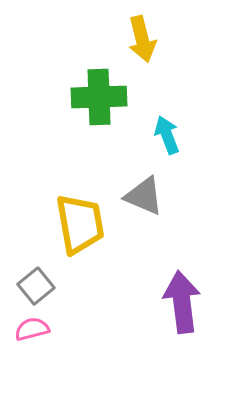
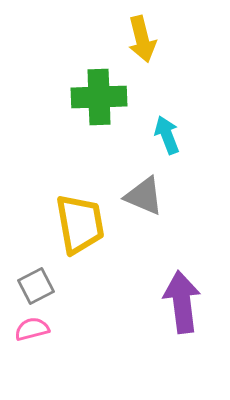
gray square: rotated 12 degrees clockwise
